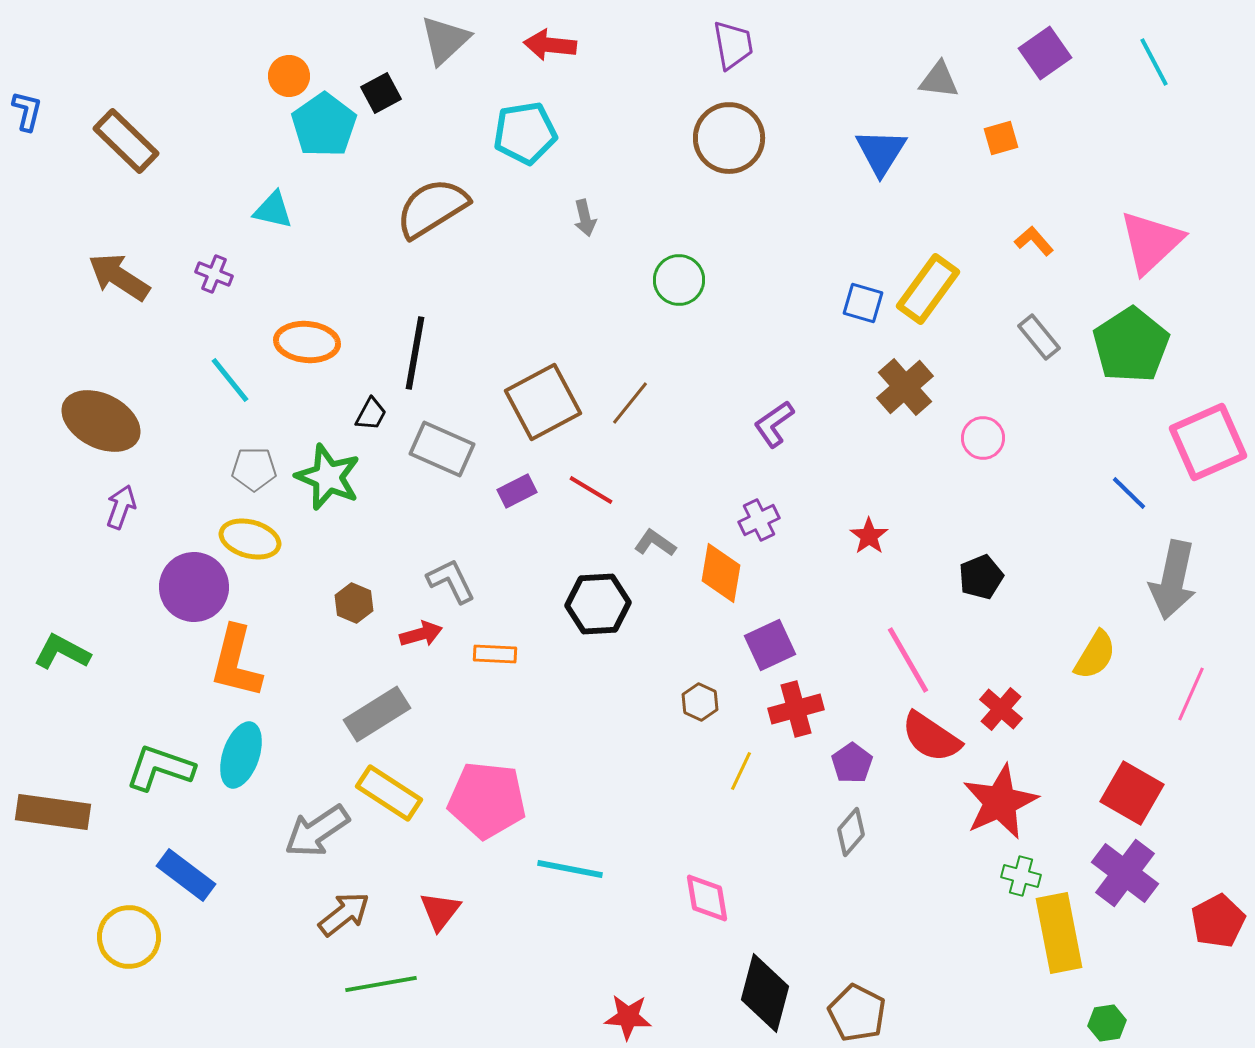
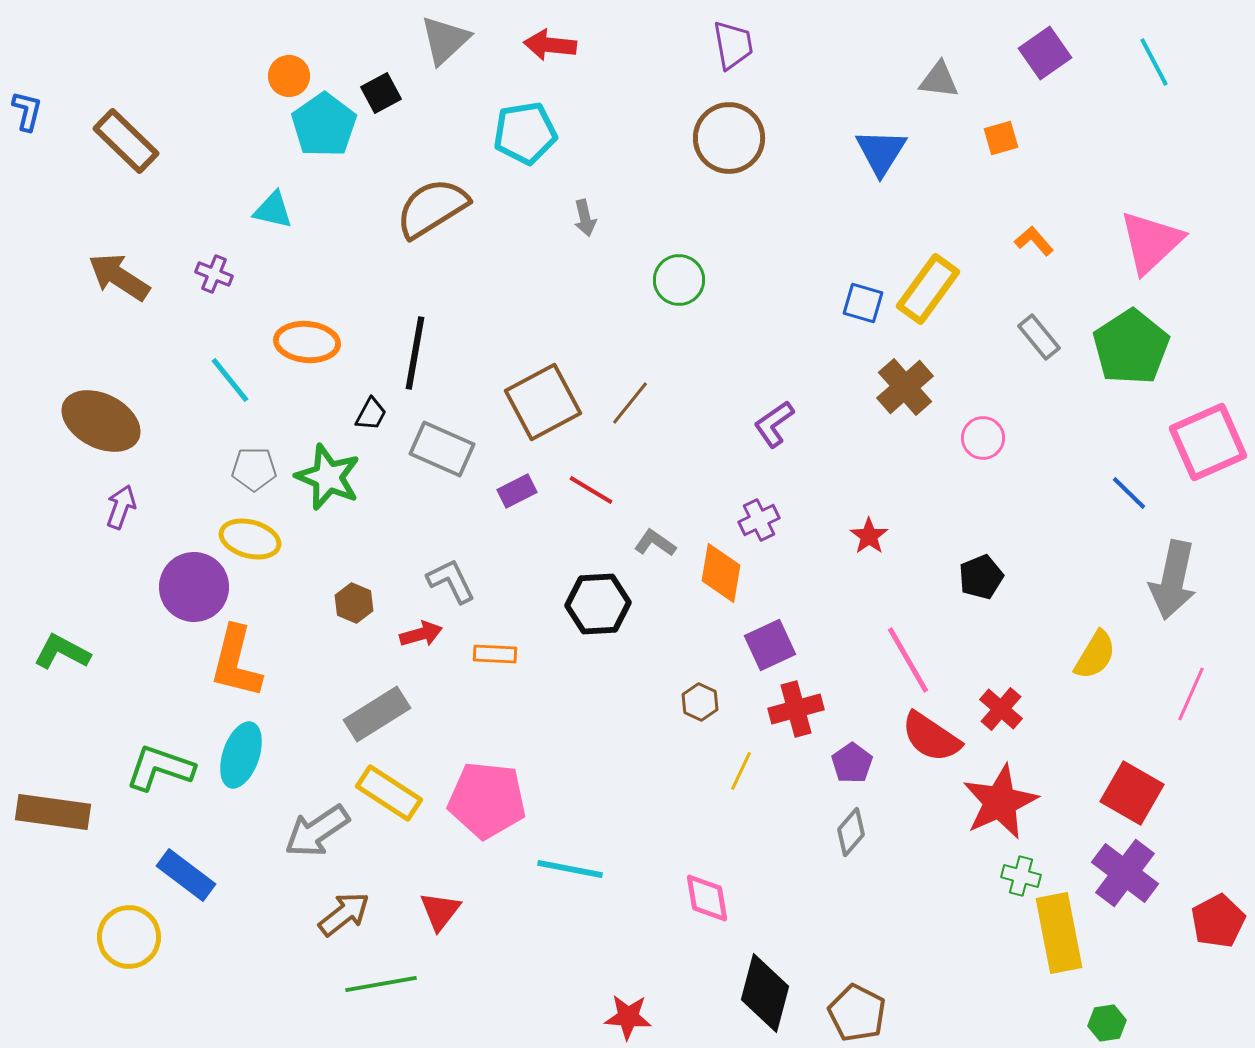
green pentagon at (1131, 345): moved 2 px down
